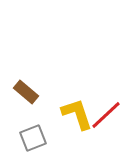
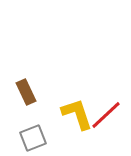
brown rectangle: rotated 25 degrees clockwise
